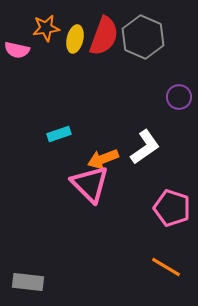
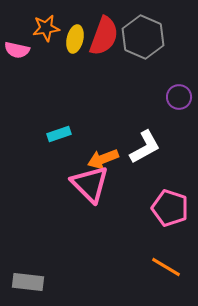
white L-shape: rotated 6 degrees clockwise
pink pentagon: moved 2 px left
